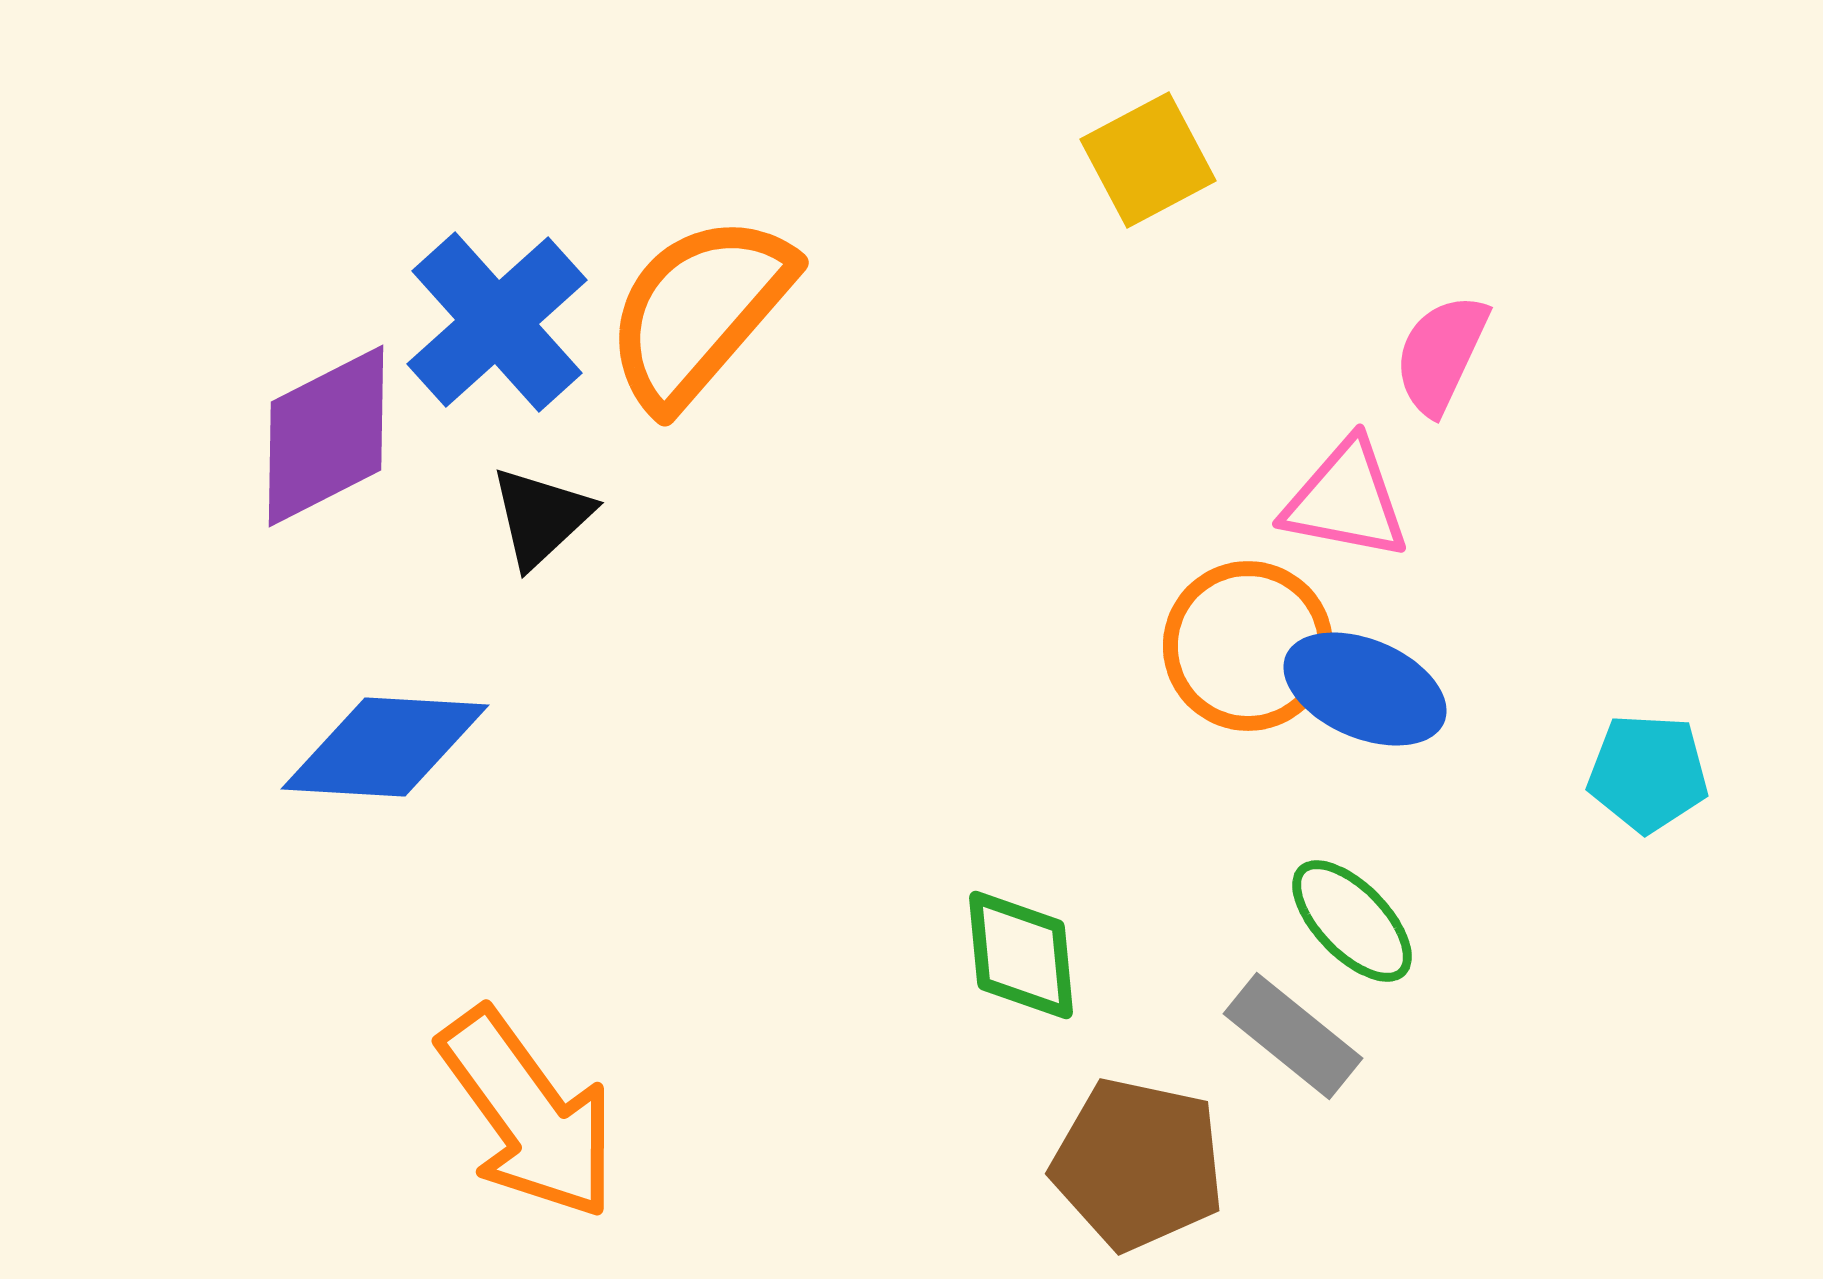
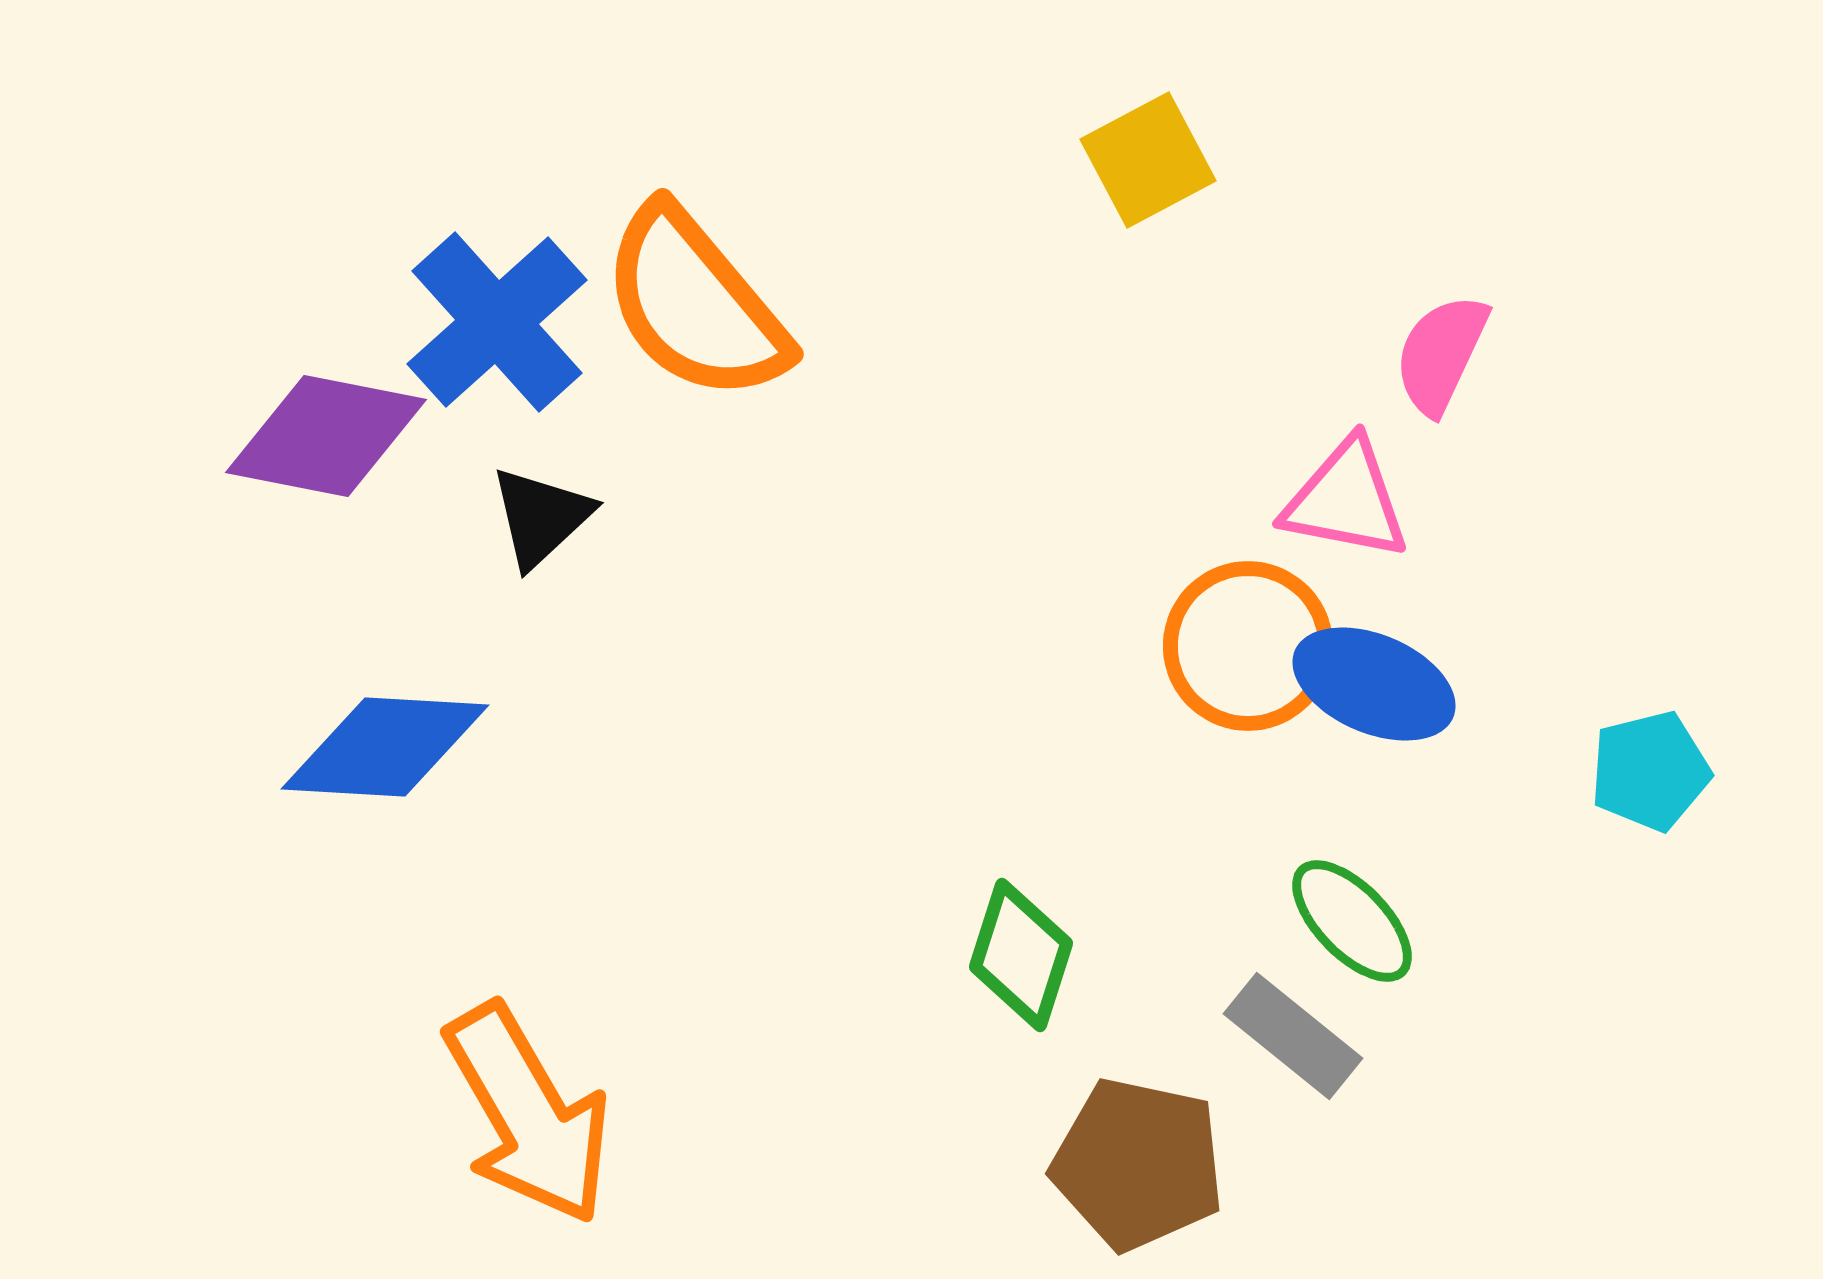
orange semicircle: moved 4 px left, 7 px up; rotated 81 degrees counterclockwise
purple diamond: rotated 38 degrees clockwise
blue ellipse: moved 9 px right, 5 px up
cyan pentagon: moved 2 px right, 2 px up; rotated 17 degrees counterclockwise
green diamond: rotated 23 degrees clockwise
orange arrow: rotated 6 degrees clockwise
